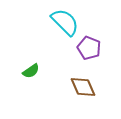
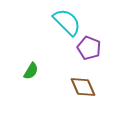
cyan semicircle: moved 2 px right
green semicircle: rotated 24 degrees counterclockwise
